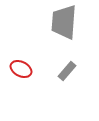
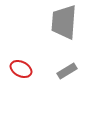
gray rectangle: rotated 18 degrees clockwise
